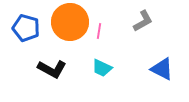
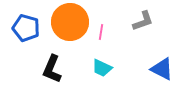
gray L-shape: rotated 10 degrees clockwise
pink line: moved 2 px right, 1 px down
black L-shape: rotated 84 degrees clockwise
